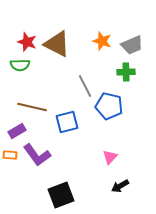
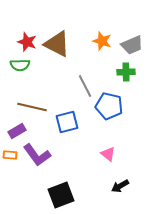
pink triangle: moved 2 px left, 3 px up; rotated 35 degrees counterclockwise
